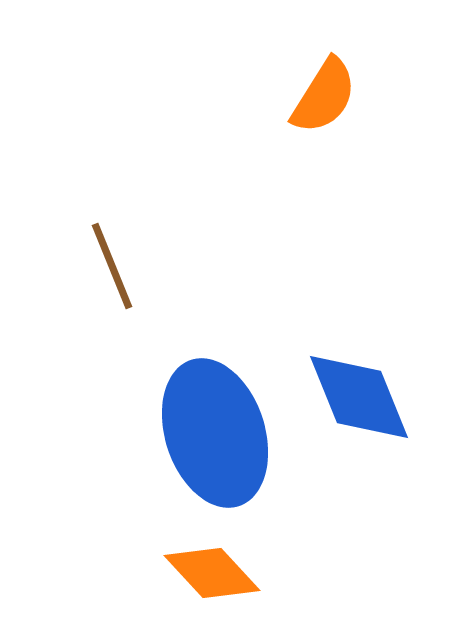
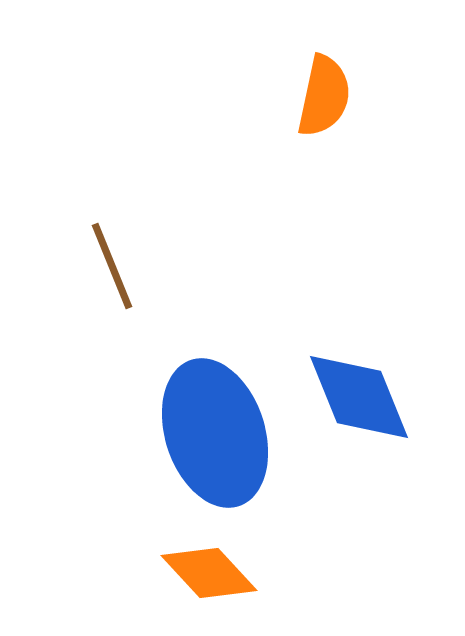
orange semicircle: rotated 20 degrees counterclockwise
orange diamond: moved 3 px left
